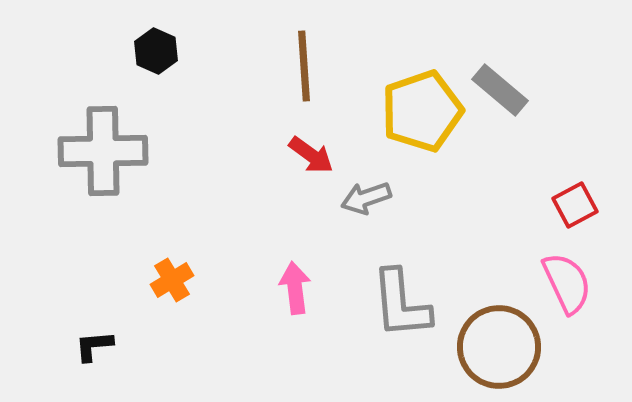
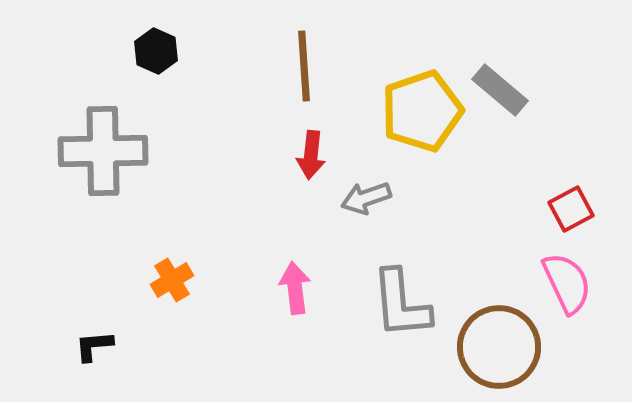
red arrow: rotated 60 degrees clockwise
red square: moved 4 px left, 4 px down
